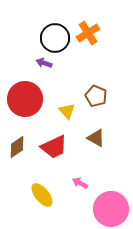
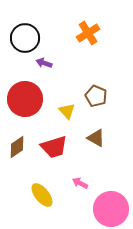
black circle: moved 30 px left
red trapezoid: rotated 8 degrees clockwise
